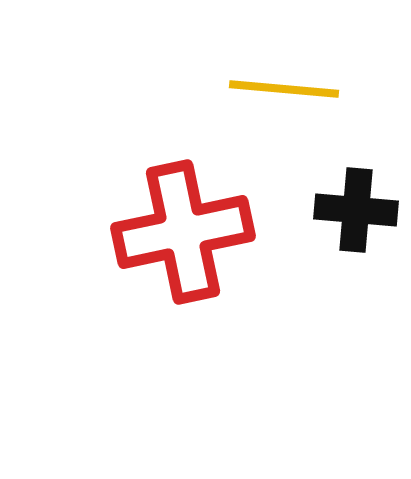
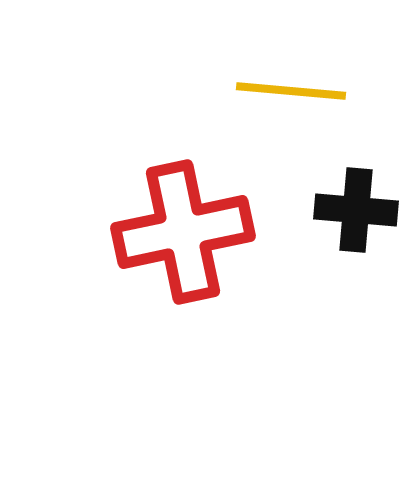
yellow line: moved 7 px right, 2 px down
